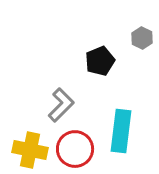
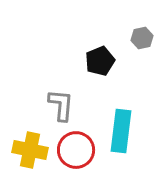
gray hexagon: rotated 20 degrees clockwise
gray L-shape: rotated 40 degrees counterclockwise
red circle: moved 1 px right, 1 px down
